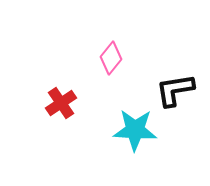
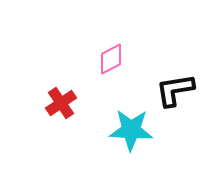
pink diamond: moved 1 px down; rotated 24 degrees clockwise
cyan star: moved 4 px left
